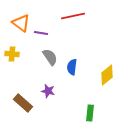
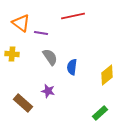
green rectangle: moved 10 px right; rotated 42 degrees clockwise
